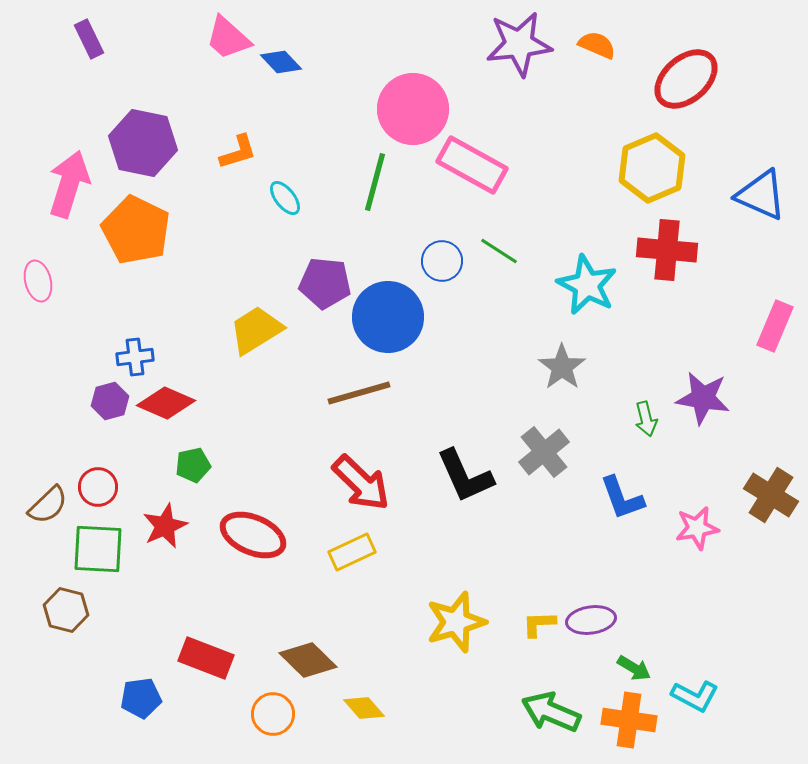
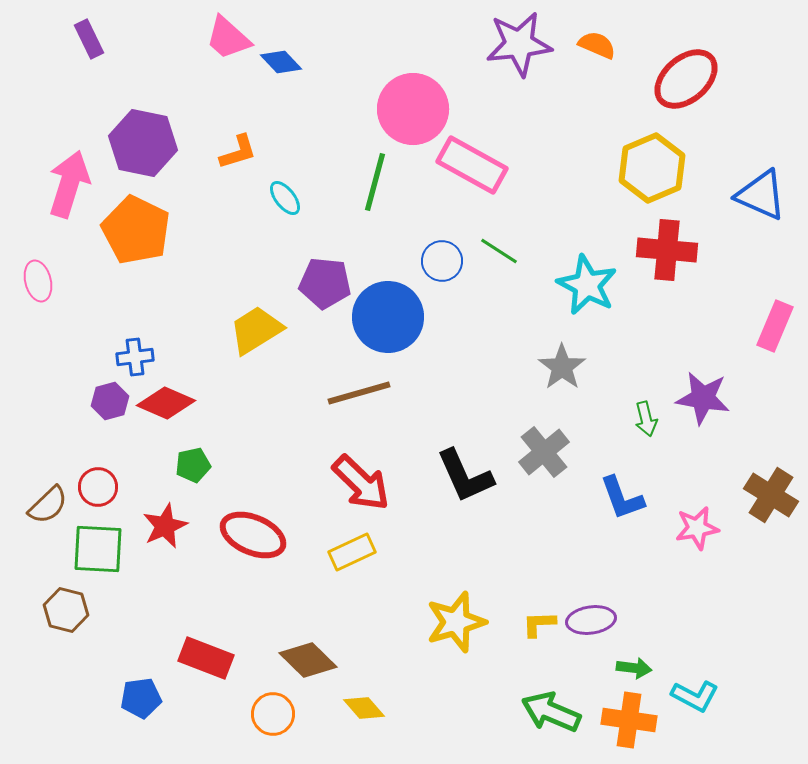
green arrow at (634, 668): rotated 24 degrees counterclockwise
